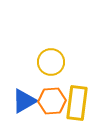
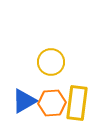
orange hexagon: moved 2 px down
